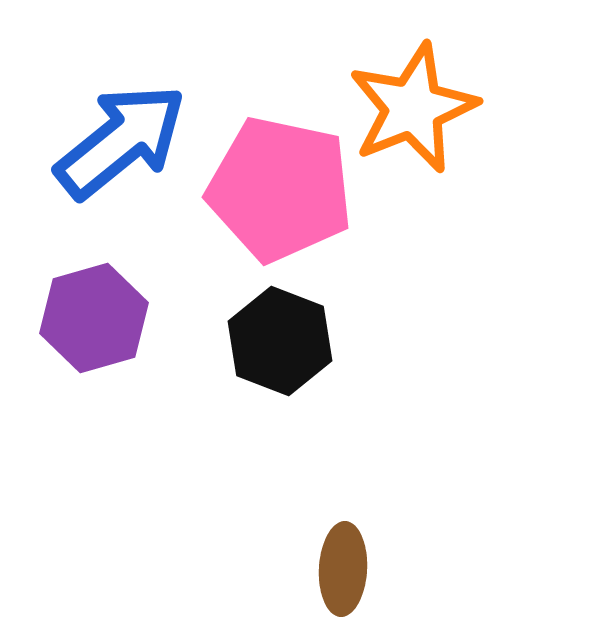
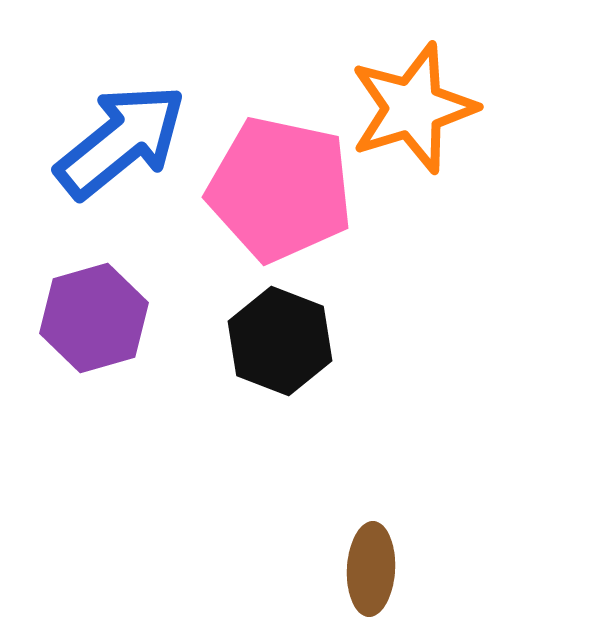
orange star: rotated 5 degrees clockwise
brown ellipse: moved 28 px right
